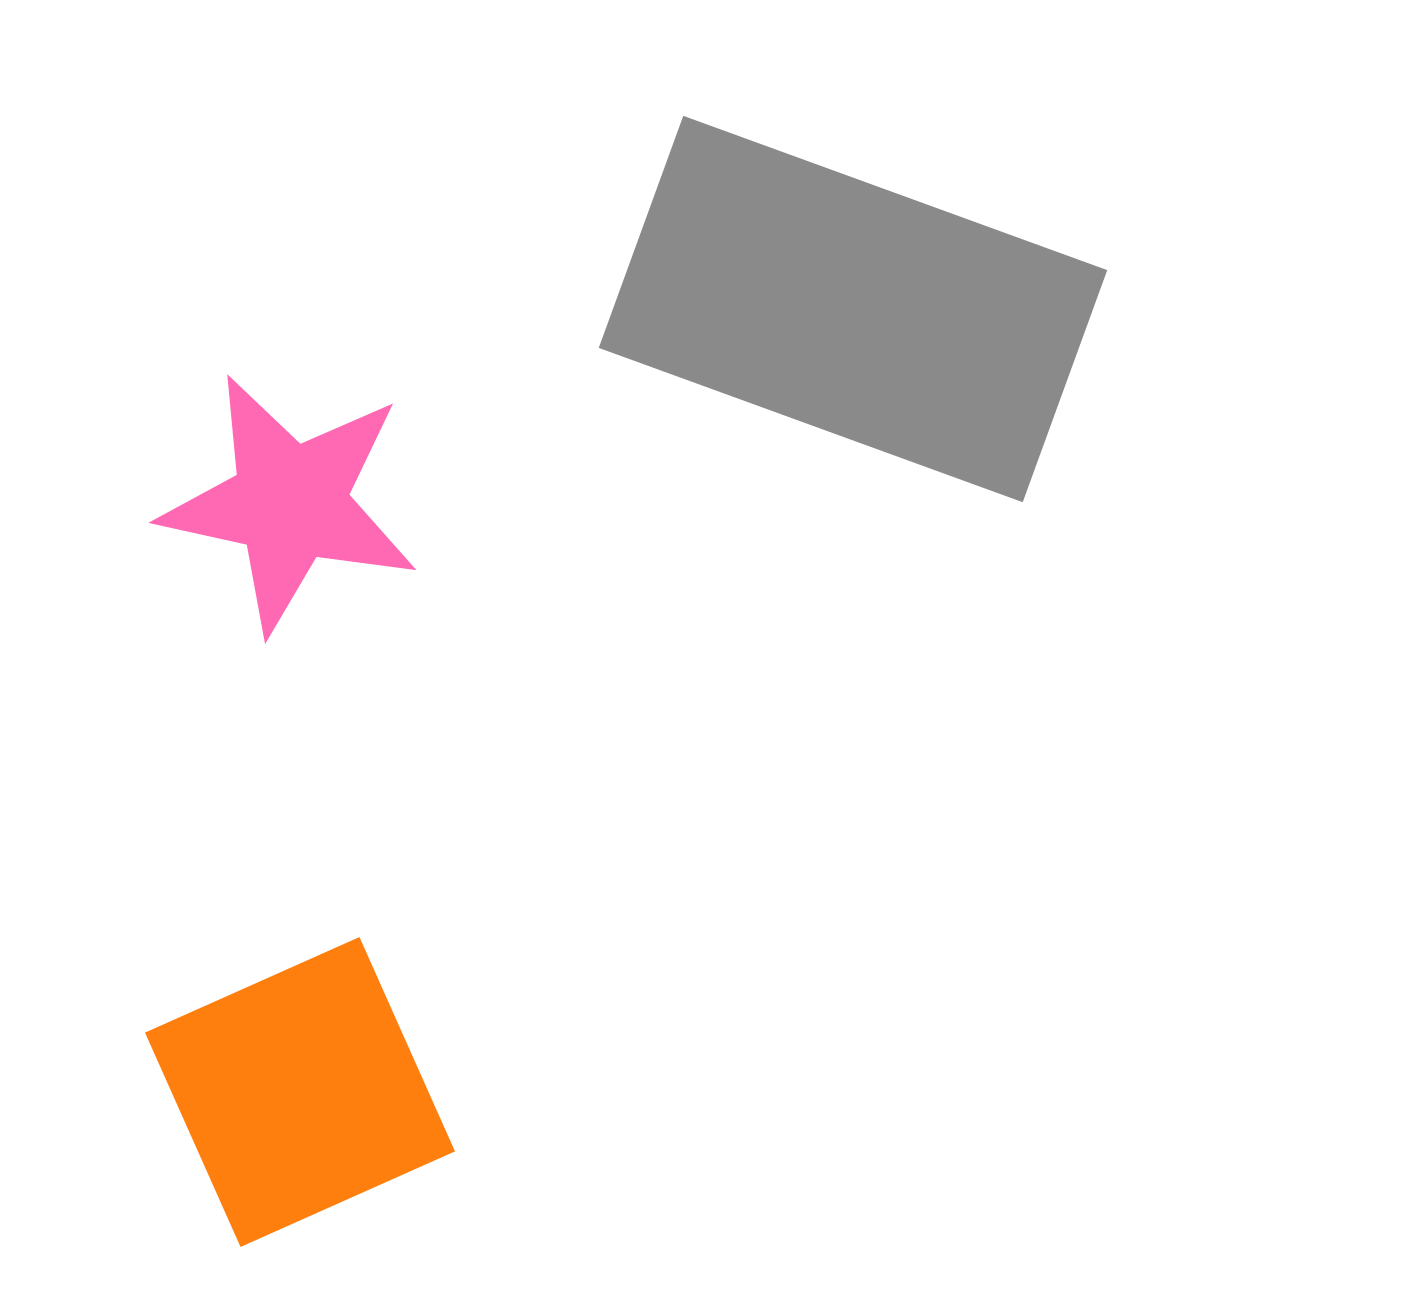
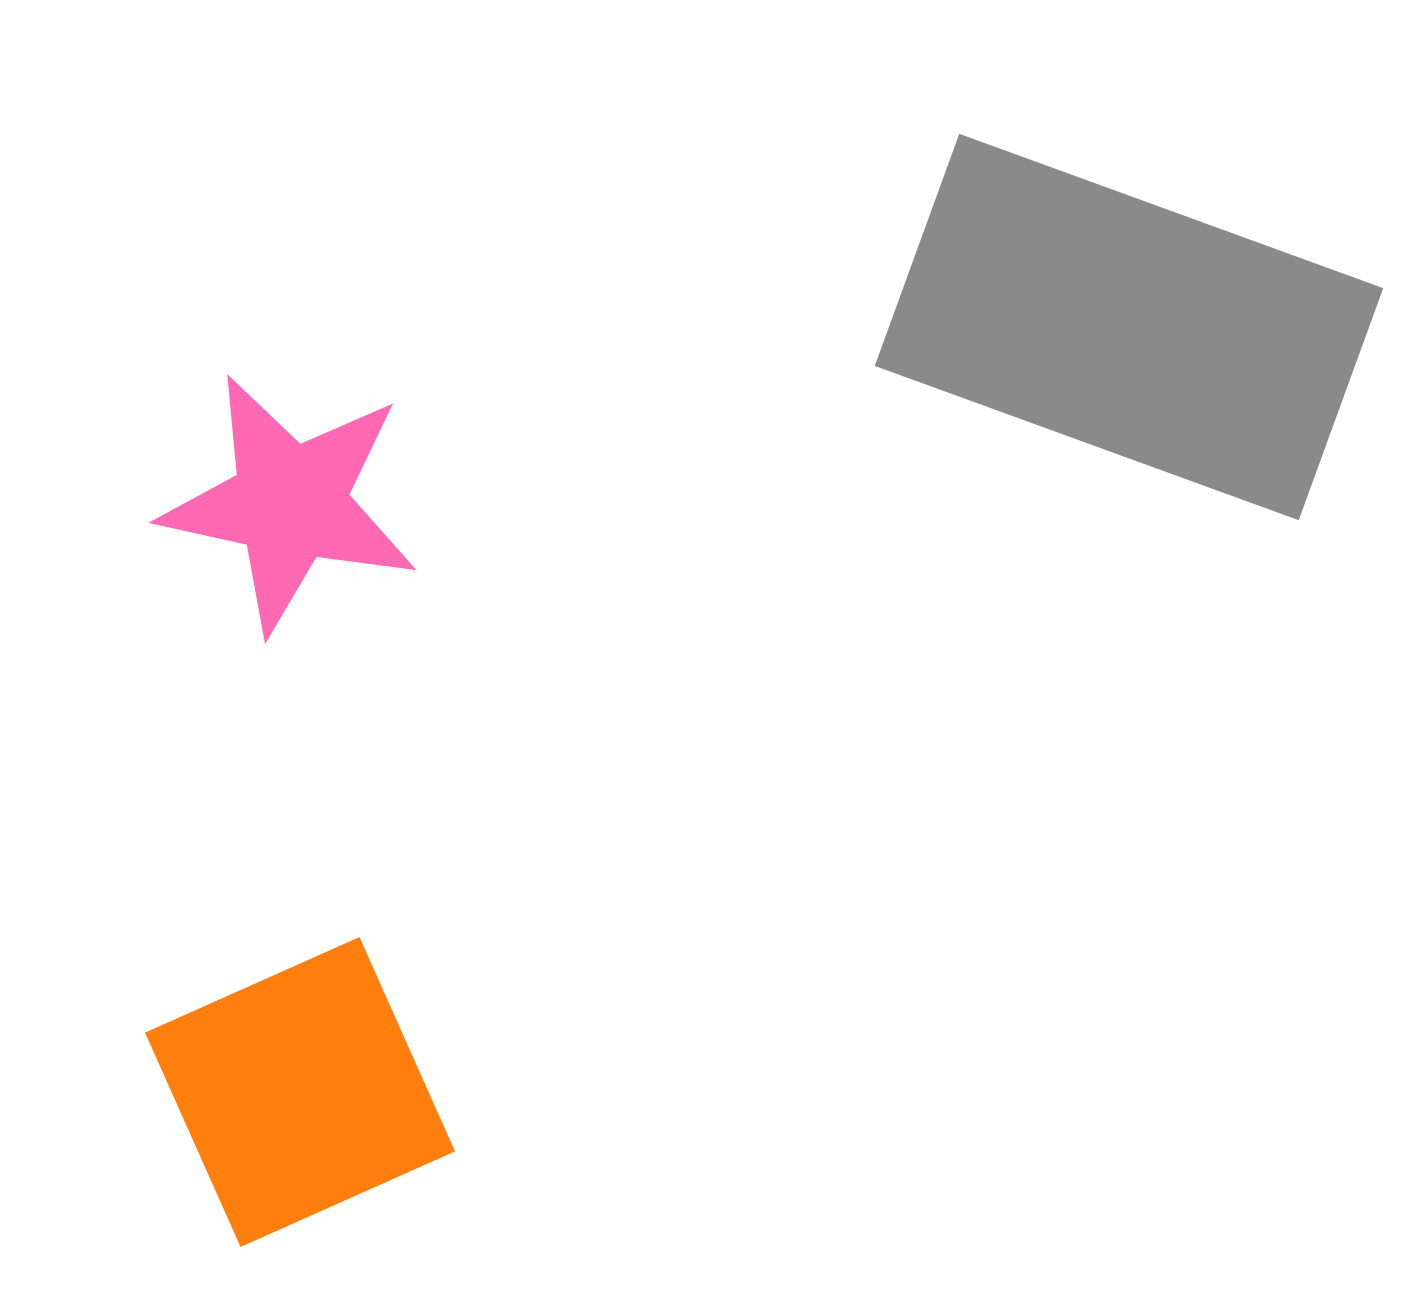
gray rectangle: moved 276 px right, 18 px down
